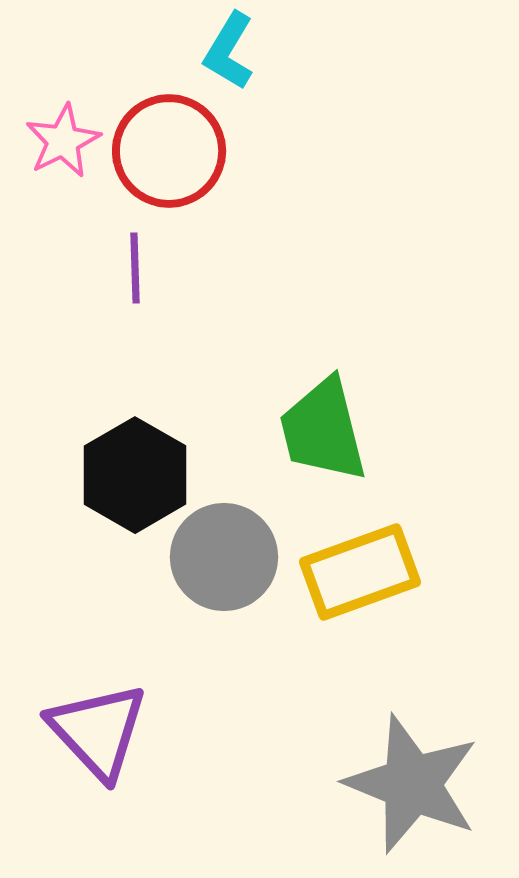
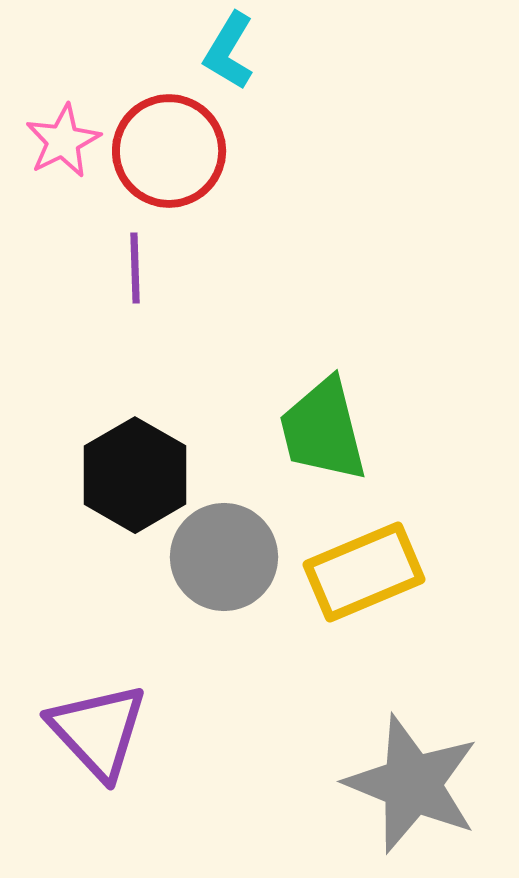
yellow rectangle: moved 4 px right; rotated 3 degrees counterclockwise
